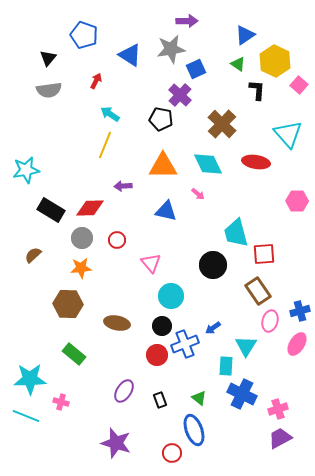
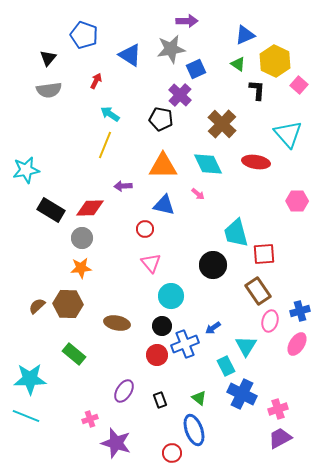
blue triangle at (245, 35): rotated 10 degrees clockwise
blue triangle at (166, 211): moved 2 px left, 6 px up
red circle at (117, 240): moved 28 px right, 11 px up
brown semicircle at (33, 255): moved 4 px right, 51 px down
cyan rectangle at (226, 366): rotated 30 degrees counterclockwise
pink cross at (61, 402): moved 29 px right, 17 px down; rotated 35 degrees counterclockwise
